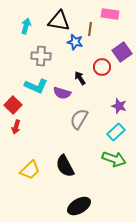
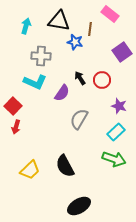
pink rectangle: rotated 30 degrees clockwise
red circle: moved 13 px down
cyan L-shape: moved 1 px left, 4 px up
purple semicircle: rotated 72 degrees counterclockwise
red square: moved 1 px down
